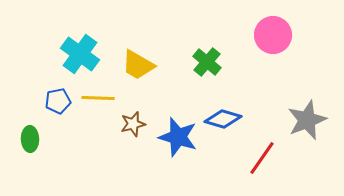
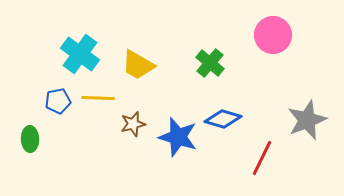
green cross: moved 3 px right, 1 px down
red line: rotated 9 degrees counterclockwise
